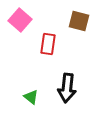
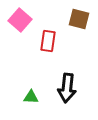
brown square: moved 2 px up
red rectangle: moved 3 px up
green triangle: rotated 35 degrees counterclockwise
